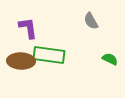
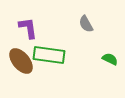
gray semicircle: moved 5 px left, 3 px down
brown ellipse: rotated 48 degrees clockwise
